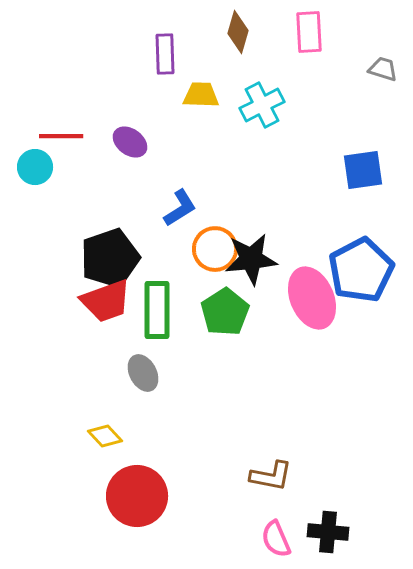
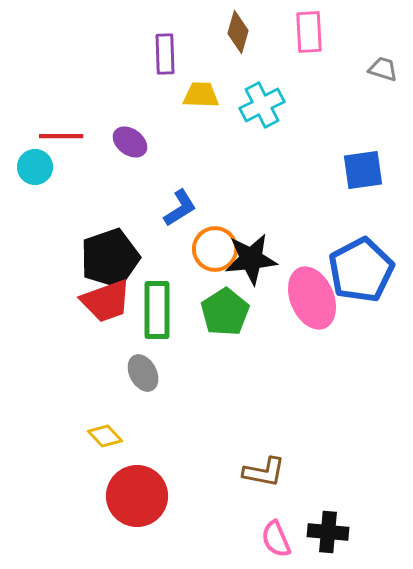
brown L-shape: moved 7 px left, 4 px up
